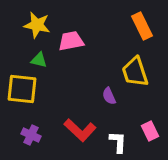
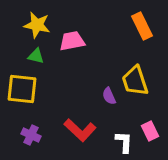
pink trapezoid: moved 1 px right
green triangle: moved 3 px left, 4 px up
yellow trapezoid: moved 9 px down
white L-shape: moved 6 px right
